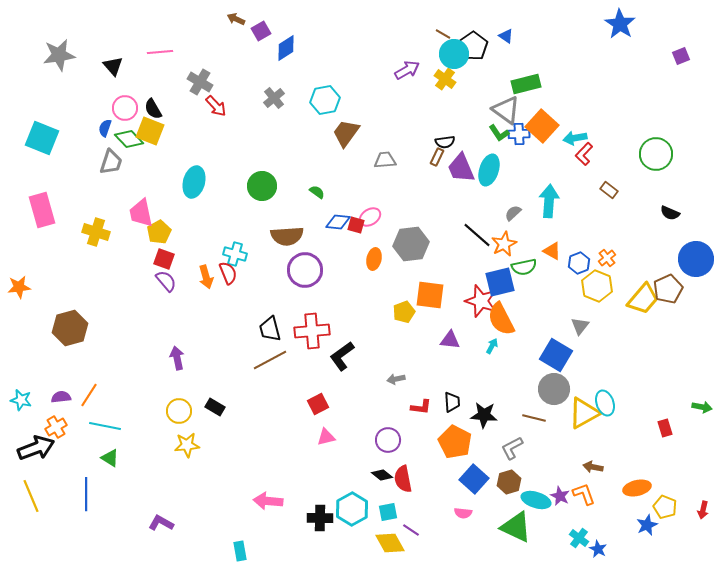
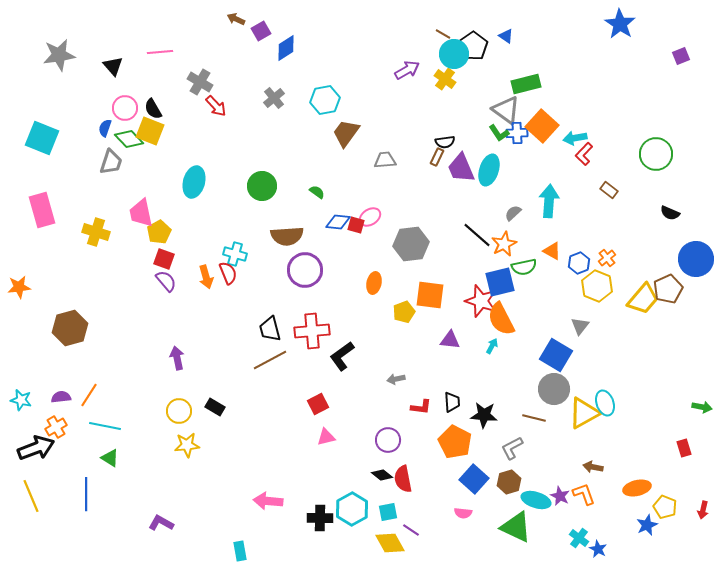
blue cross at (519, 134): moved 2 px left, 1 px up
orange ellipse at (374, 259): moved 24 px down
red rectangle at (665, 428): moved 19 px right, 20 px down
